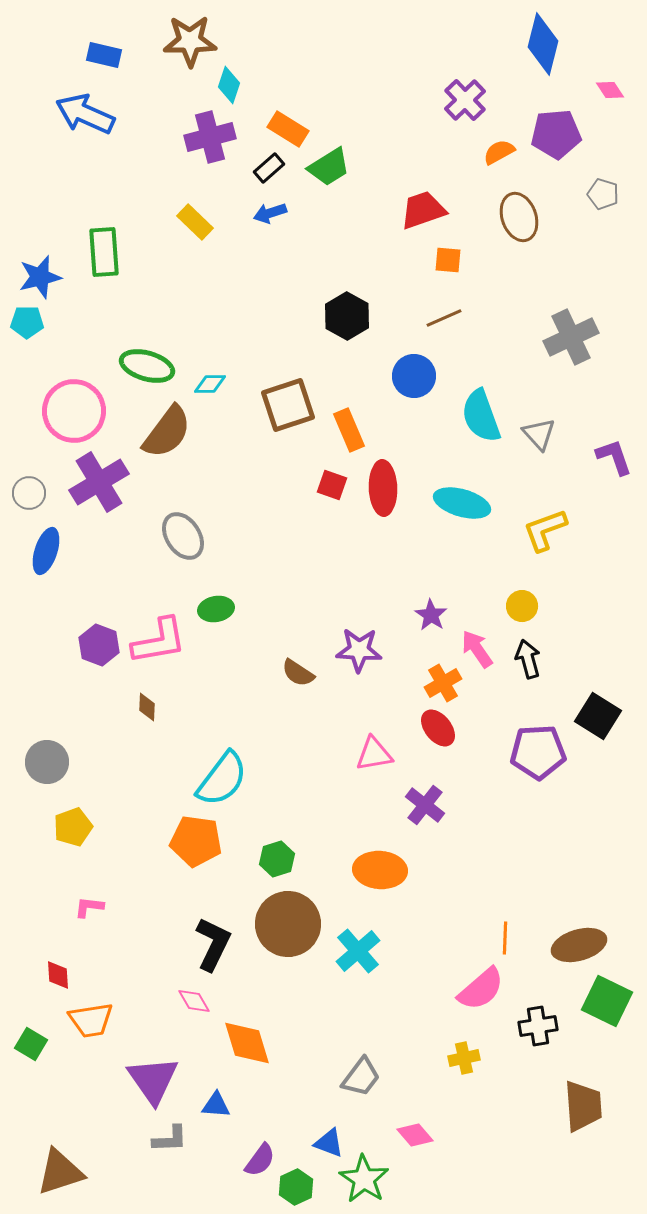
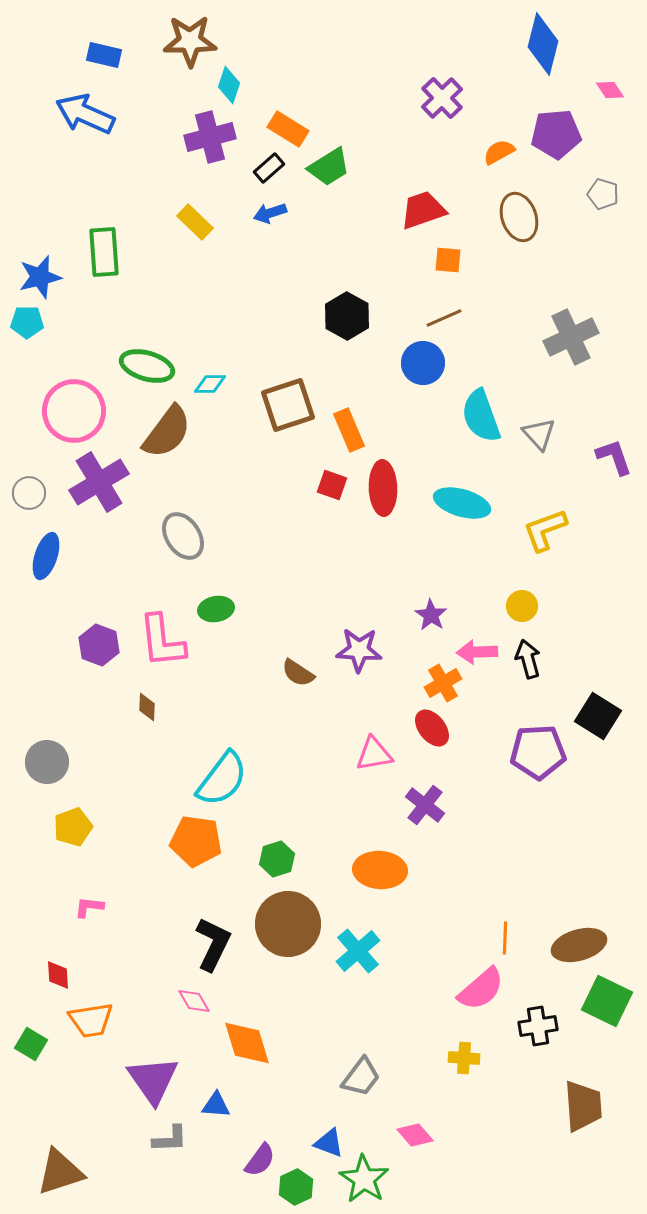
purple cross at (465, 100): moved 23 px left, 2 px up
blue circle at (414, 376): moved 9 px right, 13 px up
blue ellipse at (46, 551): moved 5 px down
pink L-shape at (159, 641): moved 3 px right; rotated 94 degrees clockwise
pink arrow at (477, 649): moved 3 px down; rotated 57 degrees counterclockwise
red ellipse at (438, 728): moved 6 px left
yellow cross at (464, 1058): rotated 16 degrees clockwise
